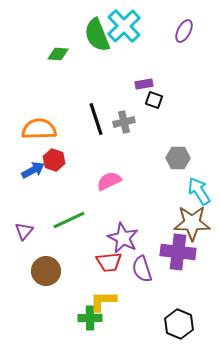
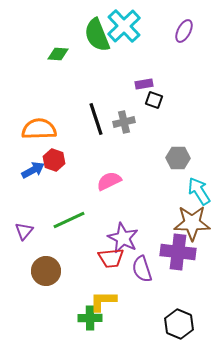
red trapezoid: moved 2 px right, 4 px up
